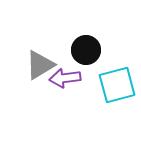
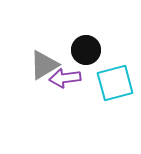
gray triangle: moved 4 px right
cyan square: moved 2 px left, 2 px up
